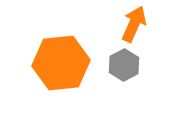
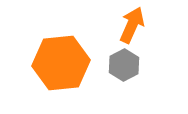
orange arrow: moved 2 px left, 1 px down
